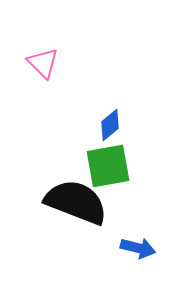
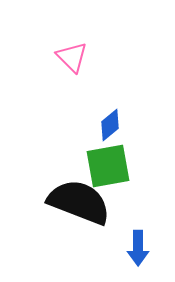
pink triangle: moved 29 px right, 6 px up
black semicircle: moved 3 px right
blue arrow: rotated 76 degrees clockwise
